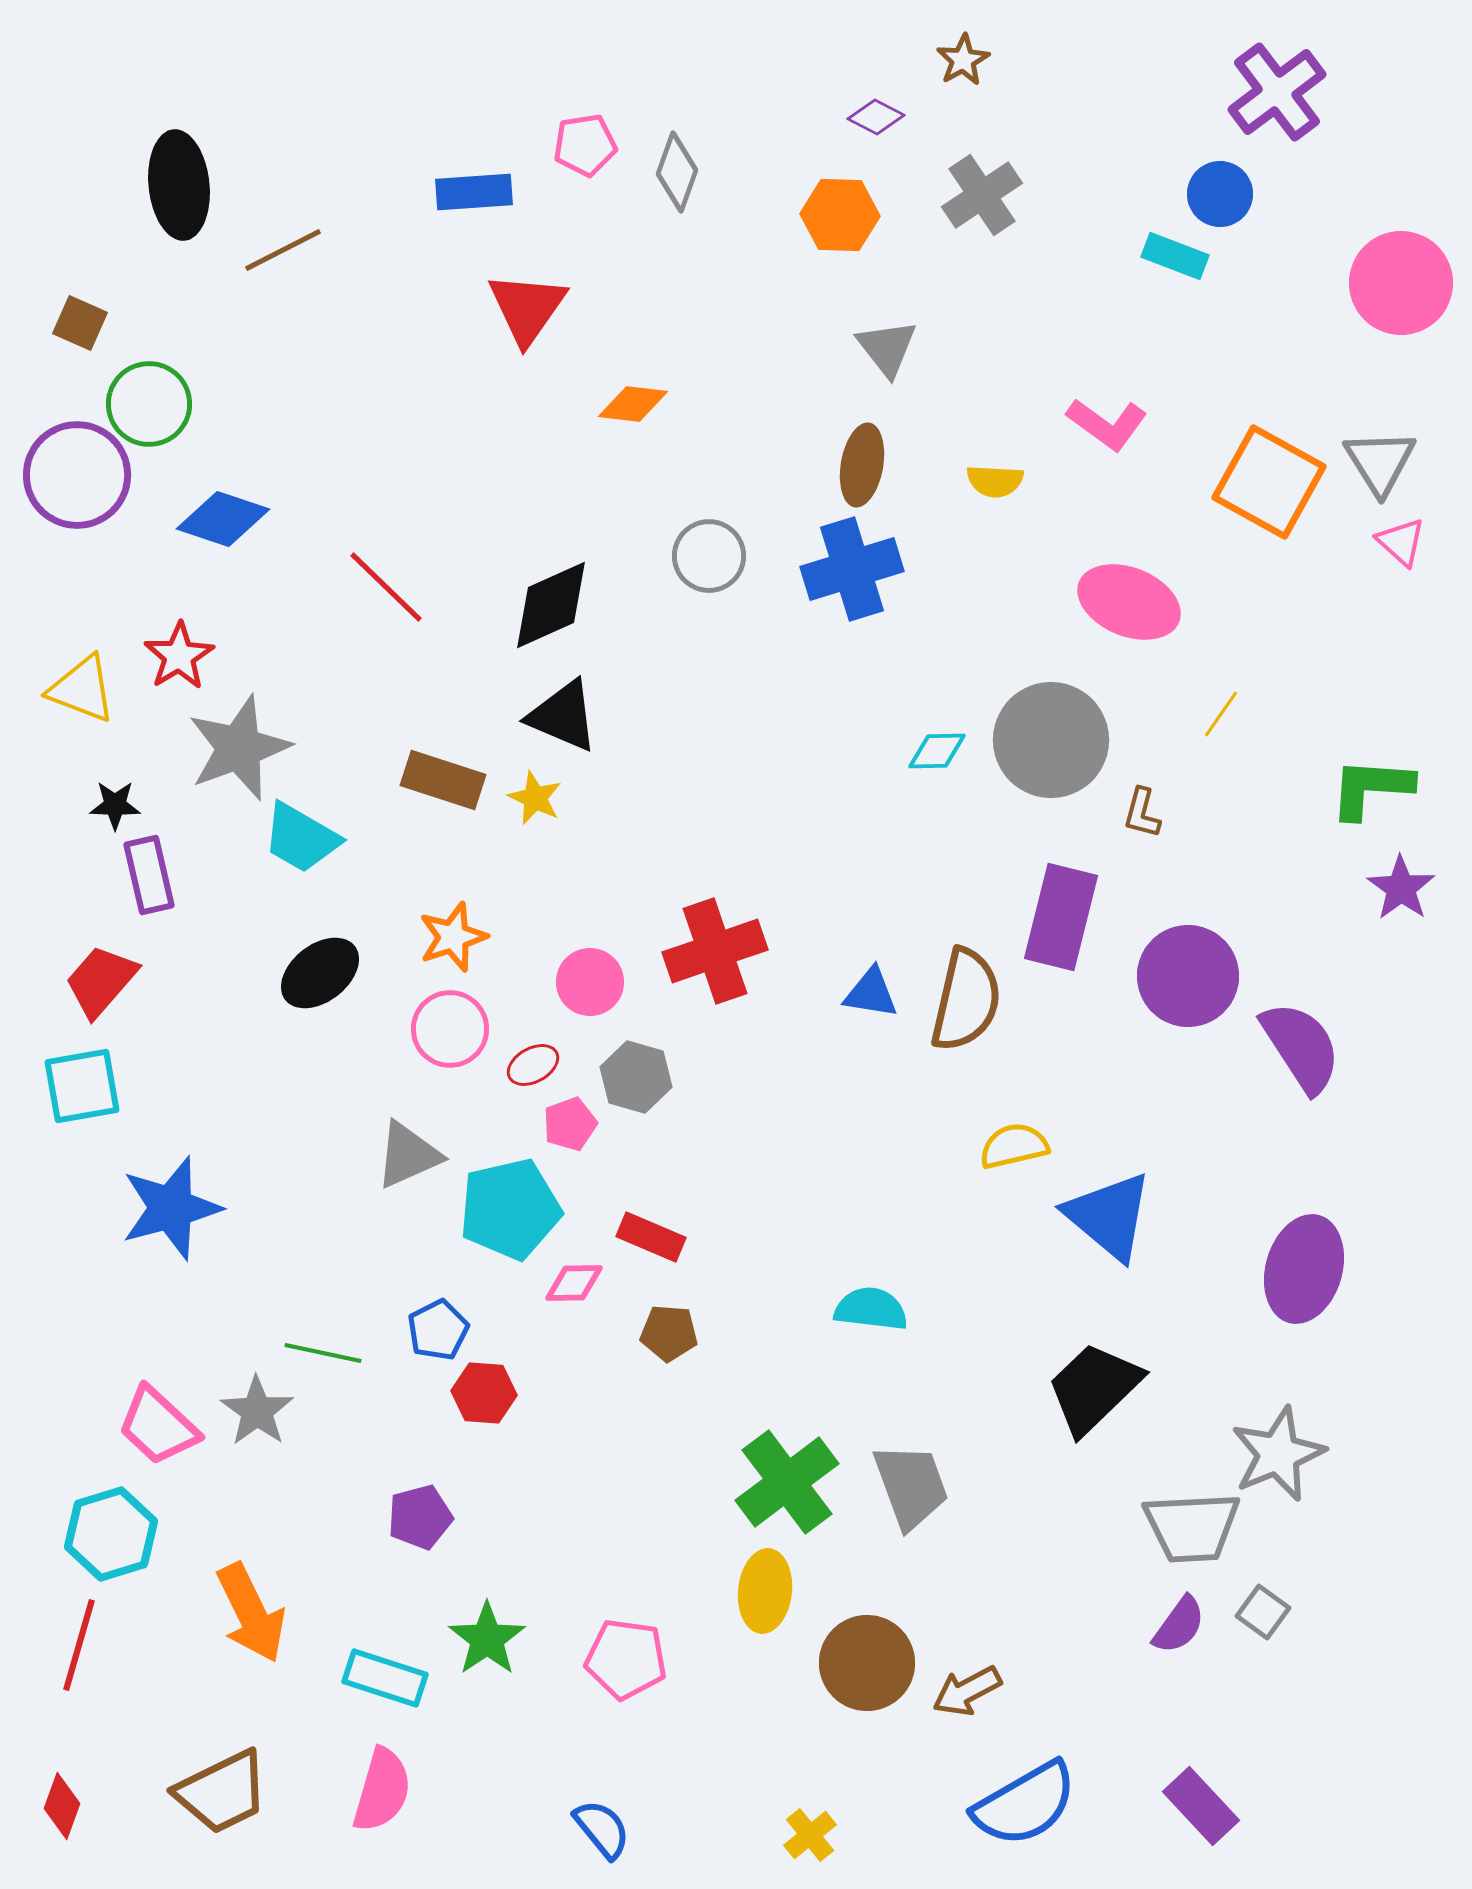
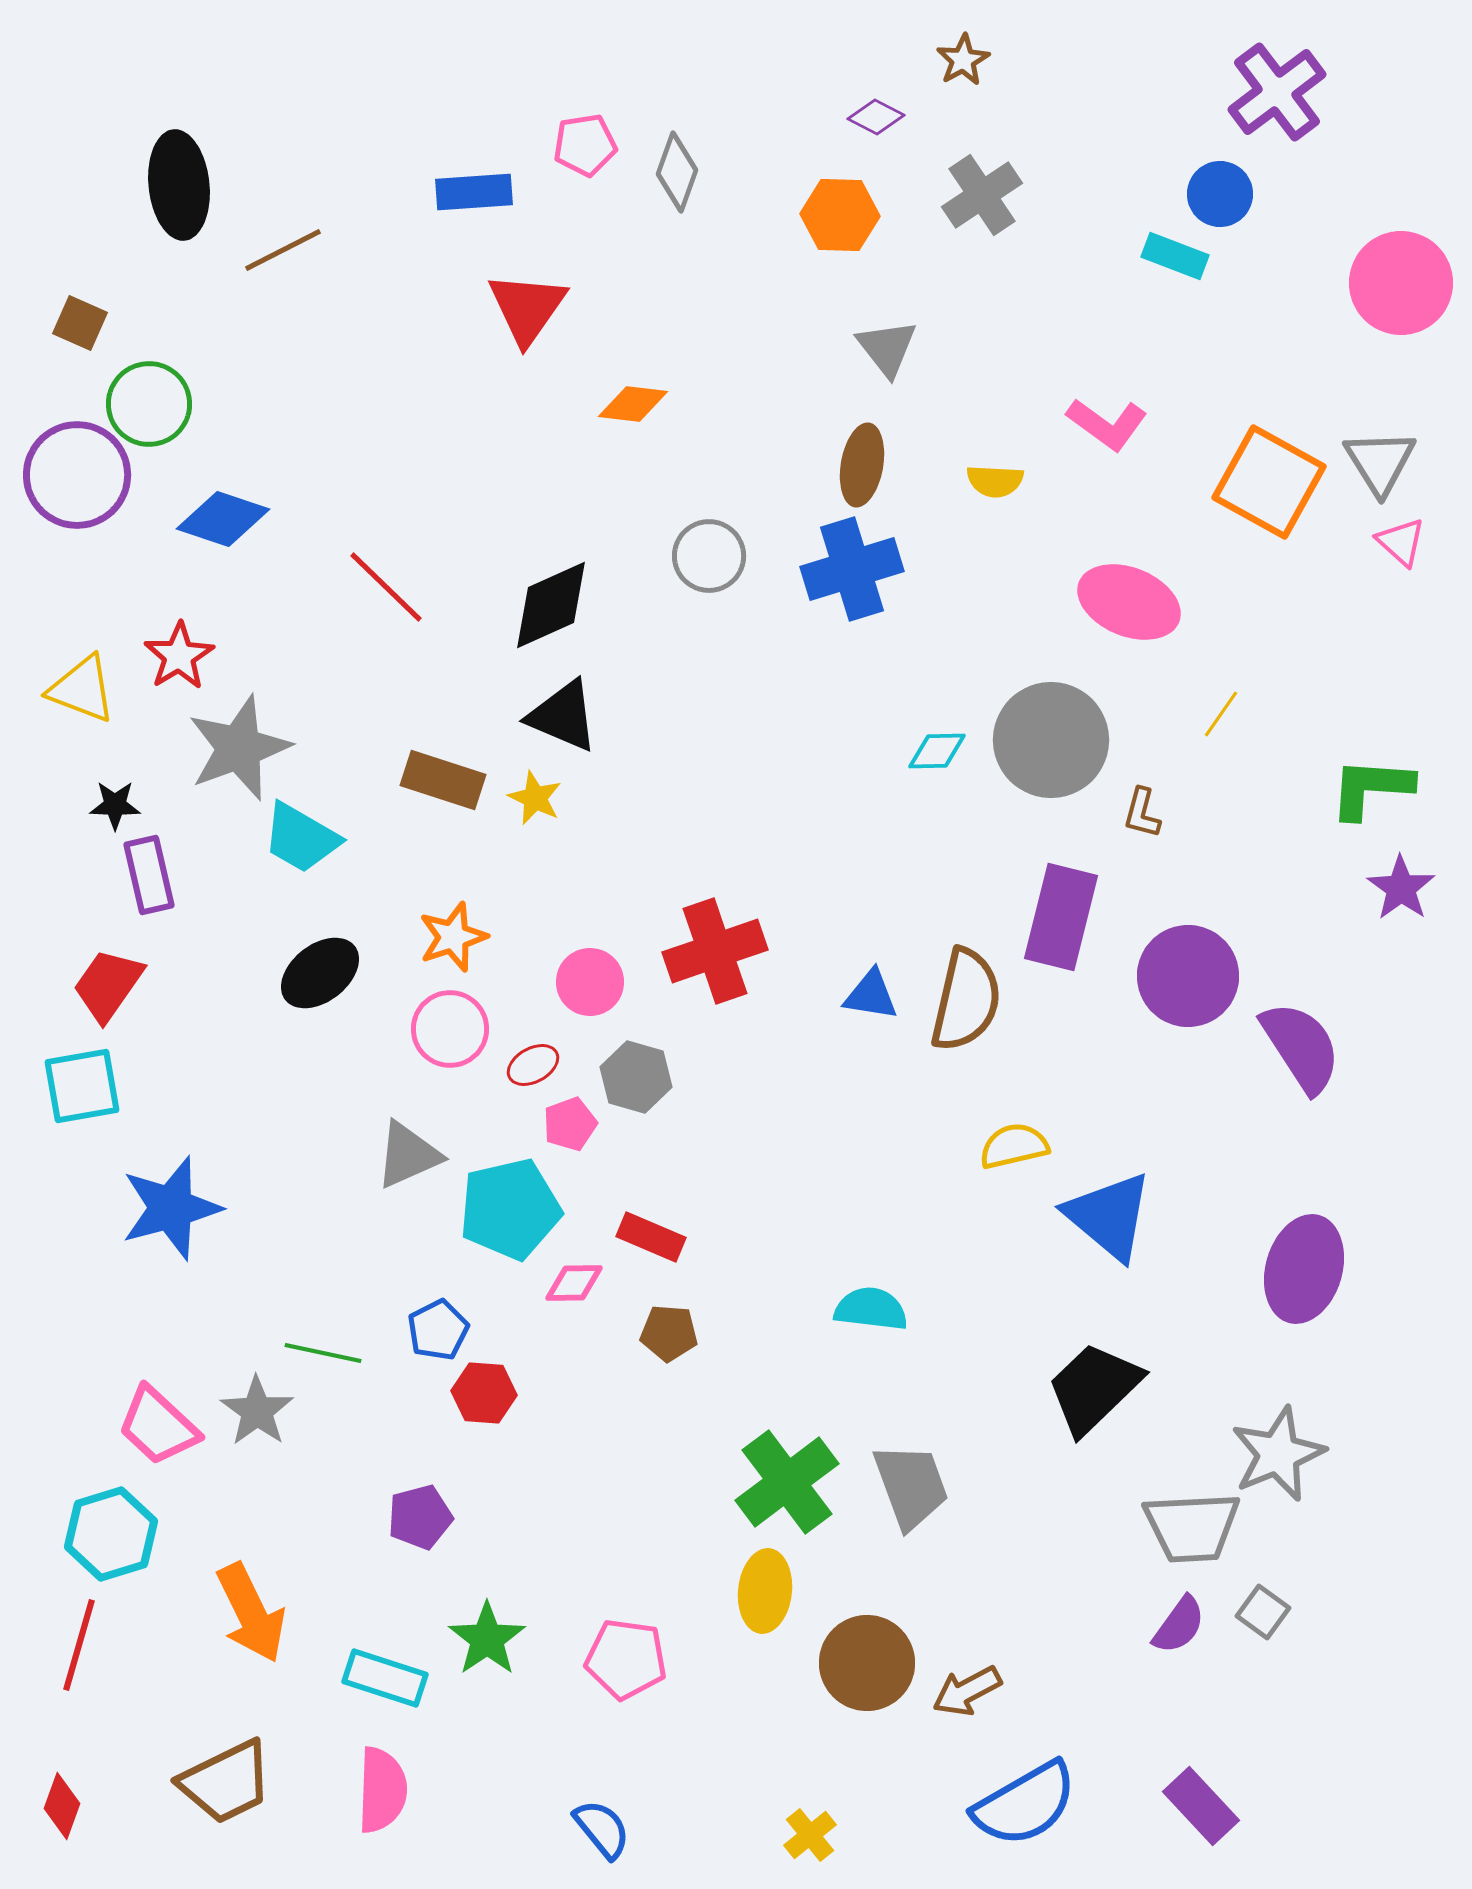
red trapezoid at (101, 981): moved 7 px right, 4 px down; rotated 6 degrees counterclockwise
blue triangle at (871, 993): moved 2 px down
pink semicircle at (382, 1790): rotated 14 degrees counterclockwise
brown trapezoid at (222, 1792): moved 4 px right, 10 px up
